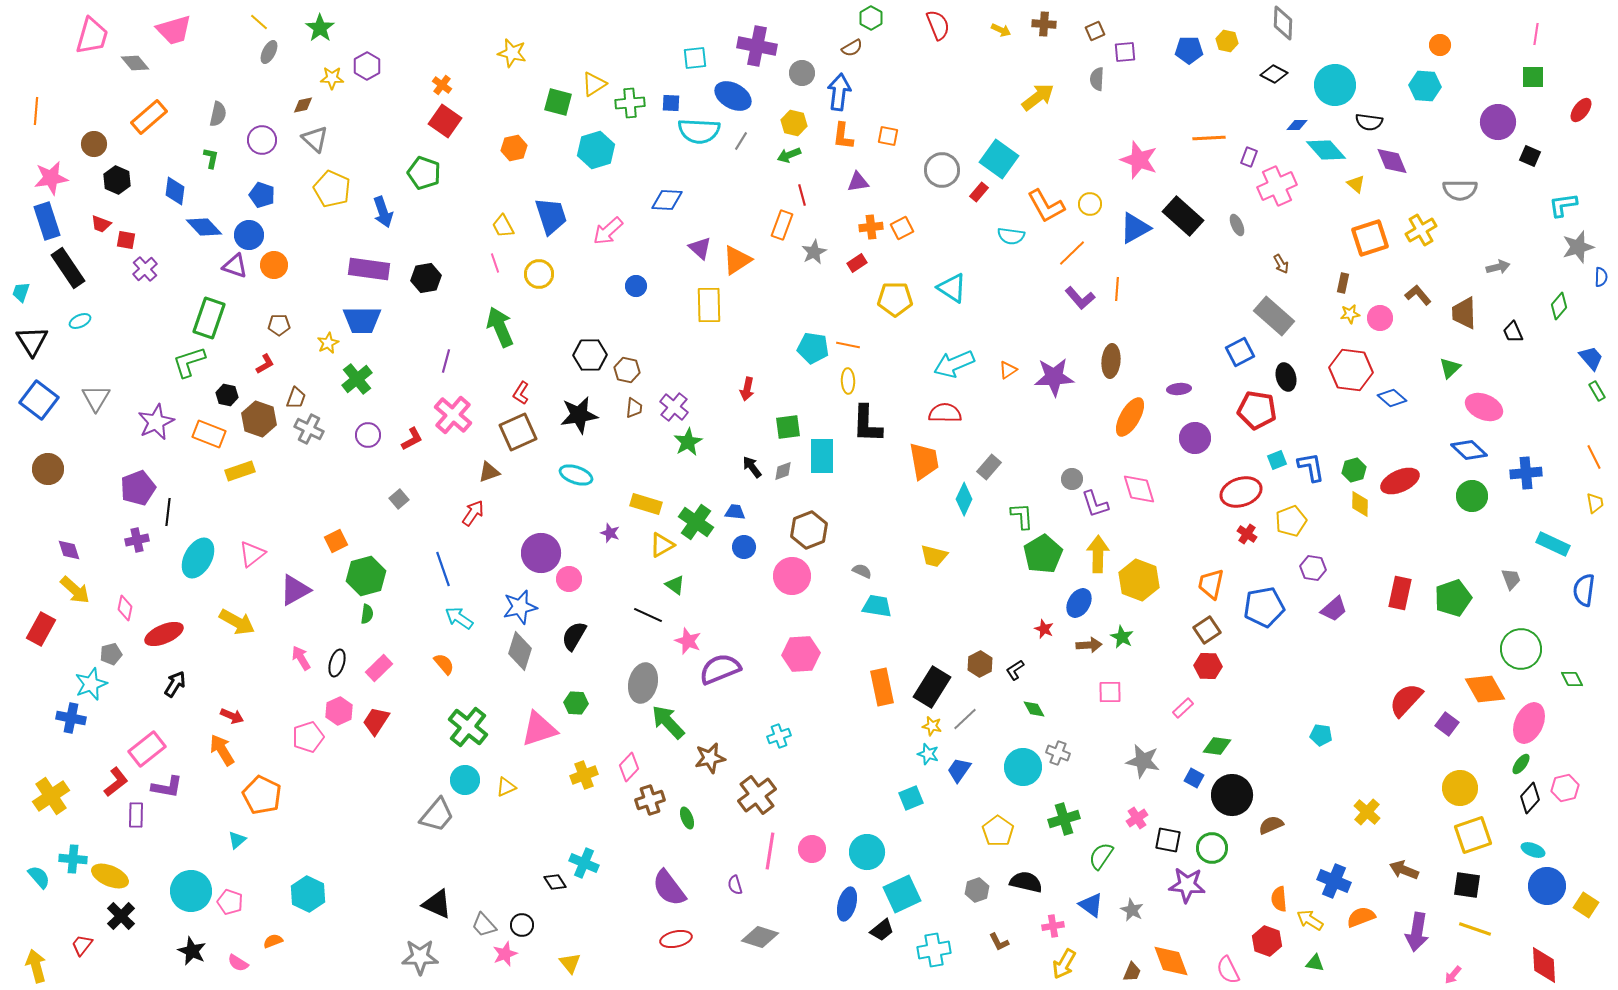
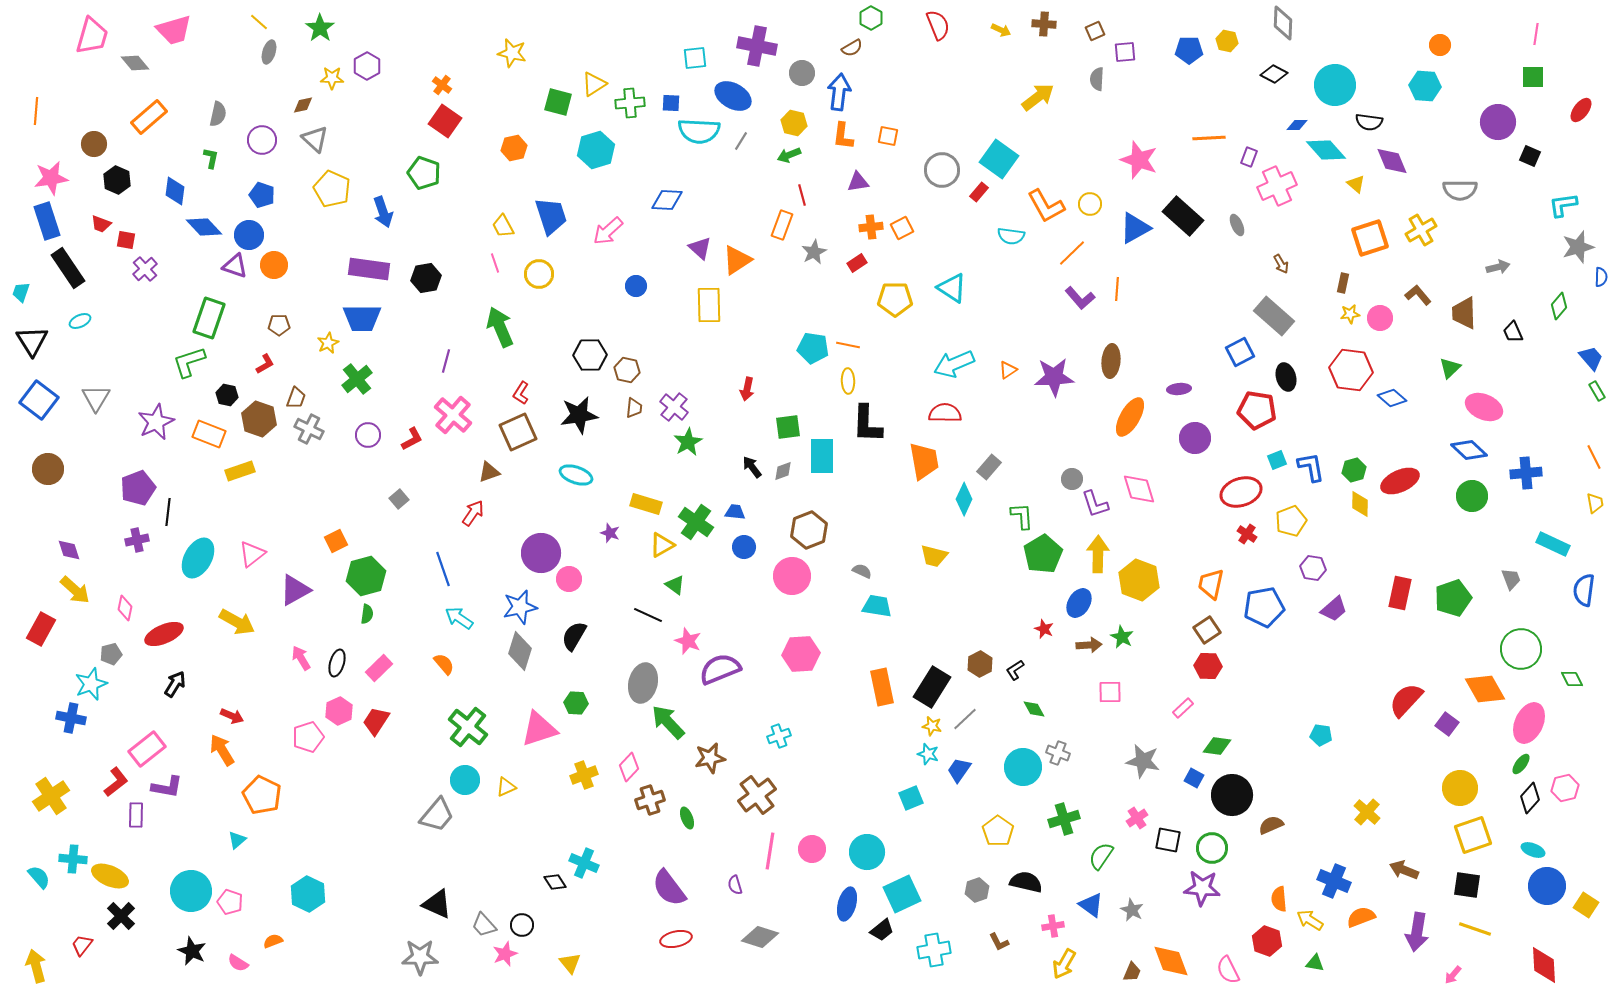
gray ellipse at (269, 52): rotated 10 degrees counterclockwise
blue trapezoid at (362, 320): moved 2 px up
purple star at (1187, 885): moved 15 px right, 3 px down
